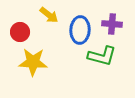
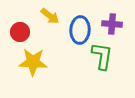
yellow arrow: moved 1 px right, 1 px down
green L-shape: rotated 96 degrees counterclockwise
